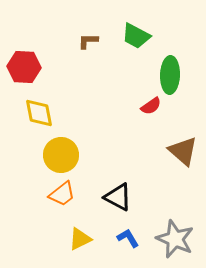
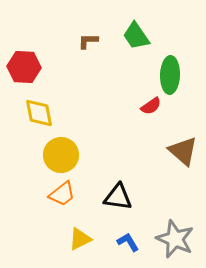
green trapezoid: rotated 28 degrees clockwise
black triangle: rotated 20 degrees counterclockwise
blue L-shape: moved 4 px down
